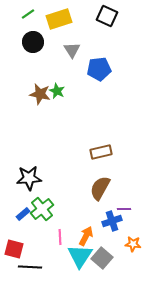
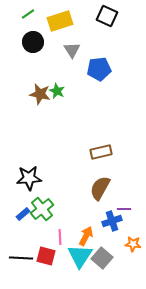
yellow rectangle: moved 1 px right, 2 px down
red square: moved 32 px right, 7 px down
black line: moved 9 px left, 9 px up
